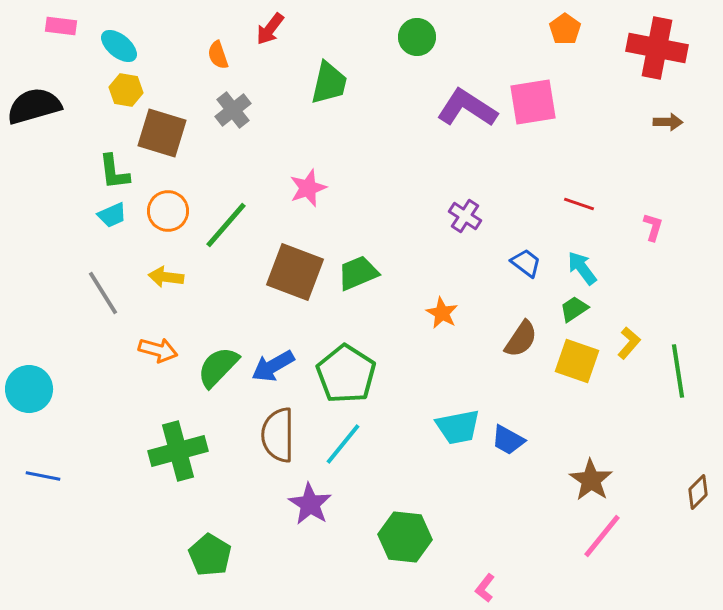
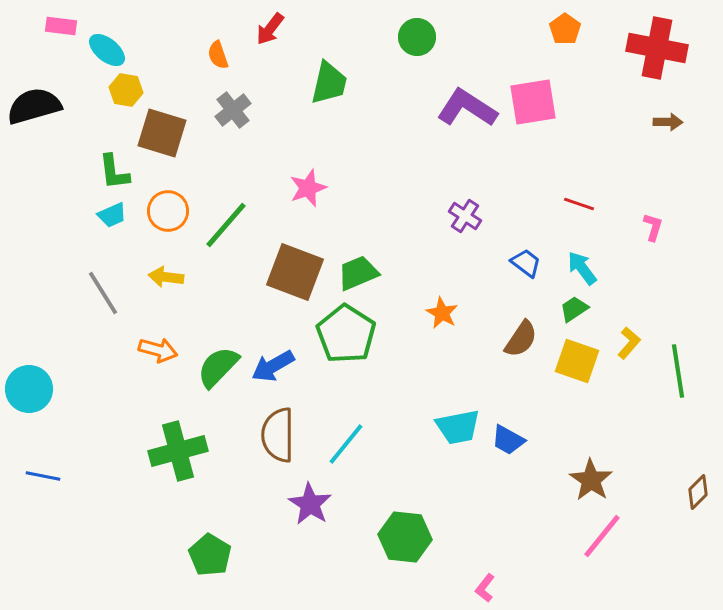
cyan ellipse at (119, 46): moved 12 px left, 4 px down
green pentagon at (346, 374): moved 40 px up
cyan line at (343, 444): moved 3 px right
